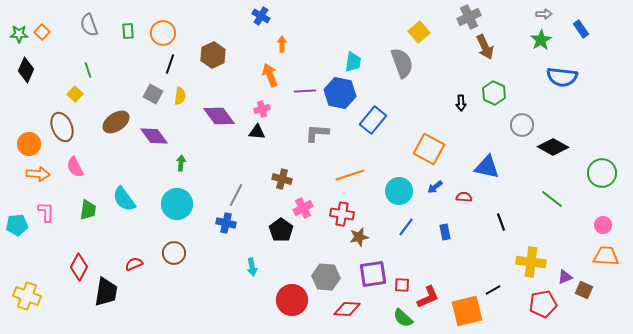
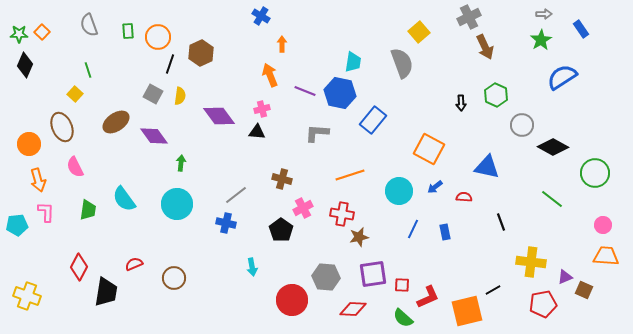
orange circle at (163, 33): moved 5 px left, 4 px down
brown hexagon at (213, 55): moved 12 px left, 2 px up
black diamond at (26, 70): moved 1 px left, 5 px up
blue semicircle at (562, 77): rotated 140 degrees clockwise
purple line at (305, 91): rotated 25 degrees clockwise
green hexagon at (494, 93): moved 2 px right, 2 px down
green circle at (602, 173): moved 7 px left
orange arrow at (38, 174): moved 6 px down; rotated 70 degrees clockwise
gray line at (236, 195): rotated 25 degrees clockwise
blue line at (406, 227): moved 7 px right, 2 px down; rotated 12 degrees counterclockwise
brown circle at (174, 253): moved 25 px down
red diamond at (347, 309): moved 6 px right
